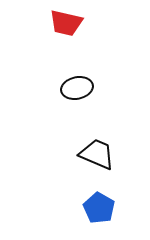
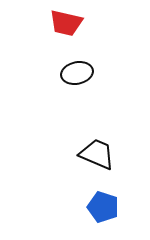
black ellipse: moved 15 px up
blue pentagon: moved 4 px right, 1 px up; rotated 12 degrees counterclockwise
